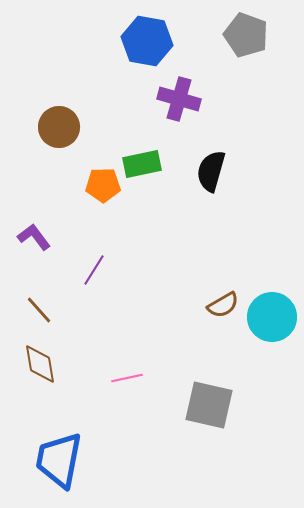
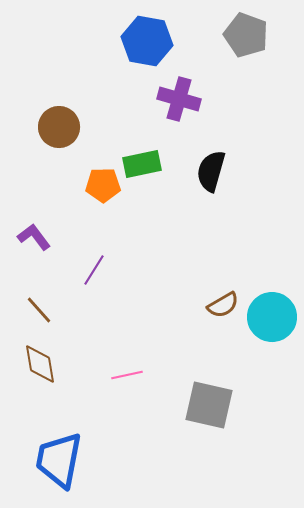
pink line: moved 3 px up
